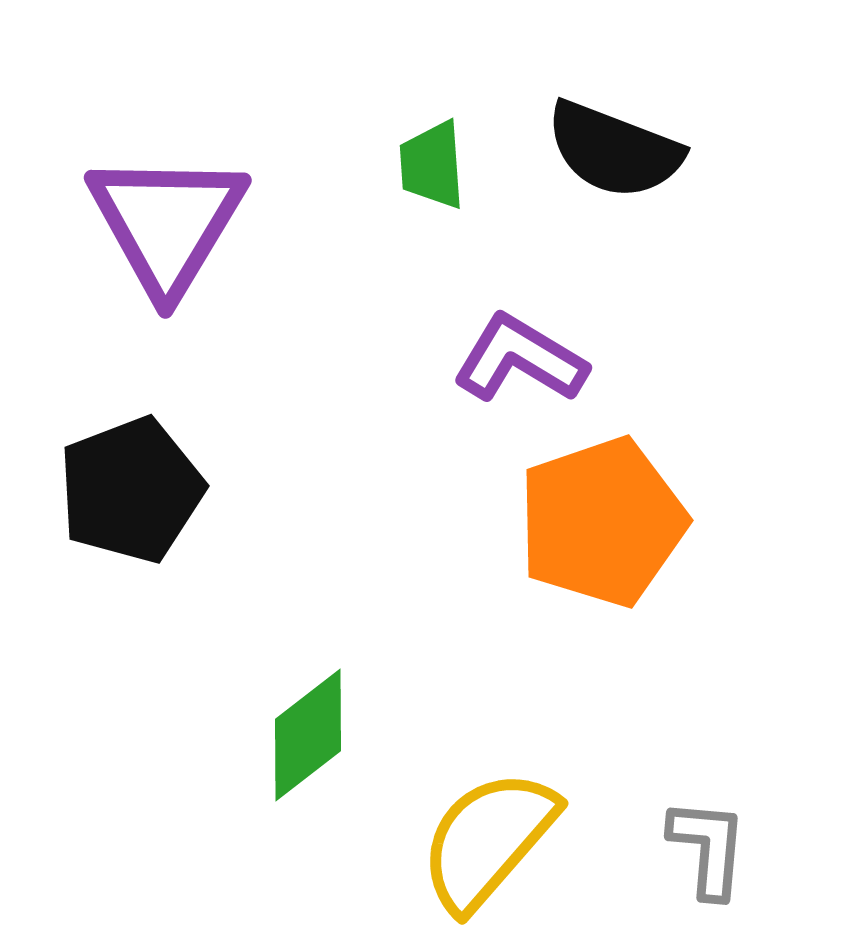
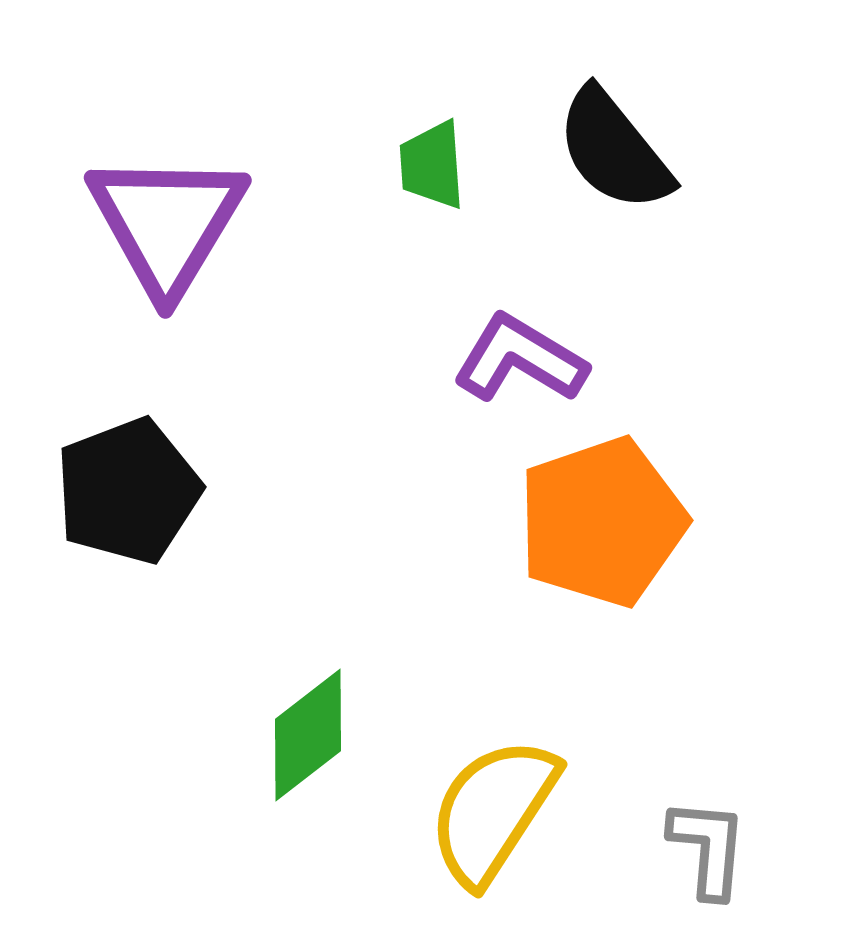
black semicircle: rotated 30 degrees clockwise
black pentagon: moved 3 px left, 1 px down
yellow semicircle: moved 5 px right, 29 px up; rotated 8 degrees counterclockwise
